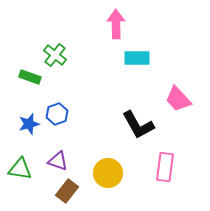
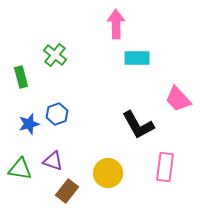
green rectangle: moved 9 px left; rotated 55 degrees clockwise
purple triangle: moved 5 px left
